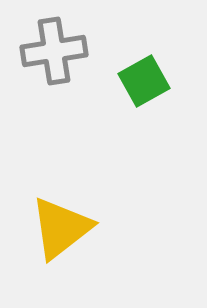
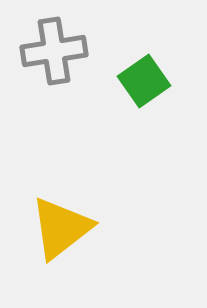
green square: rotated 6 degrees counterclockwise
